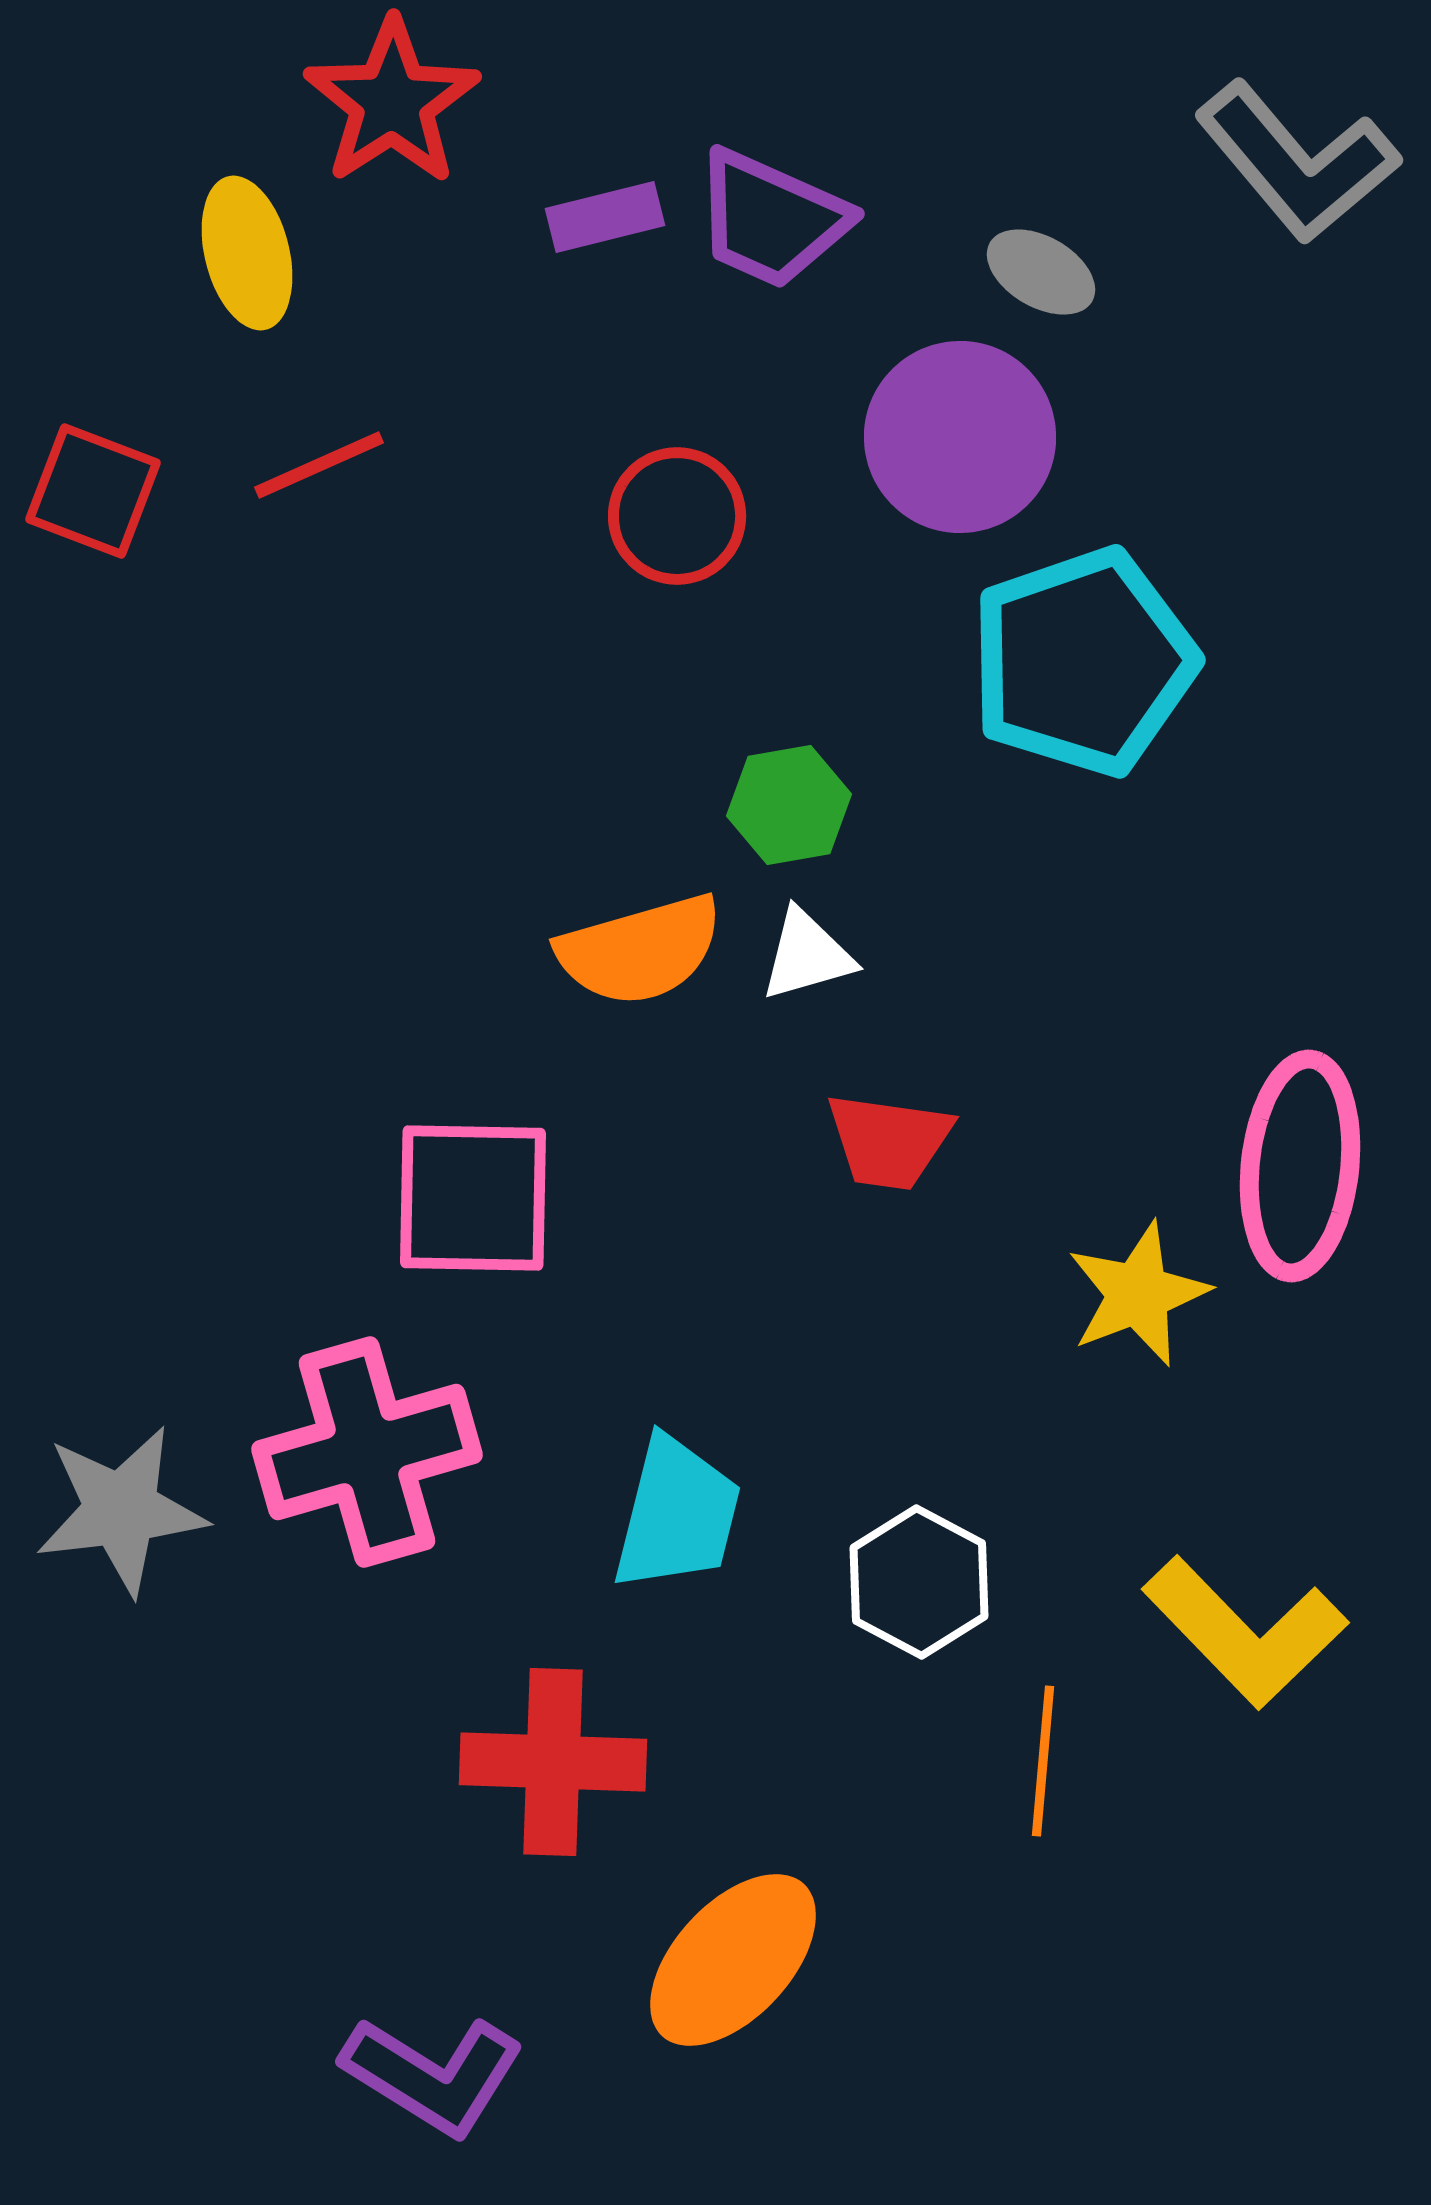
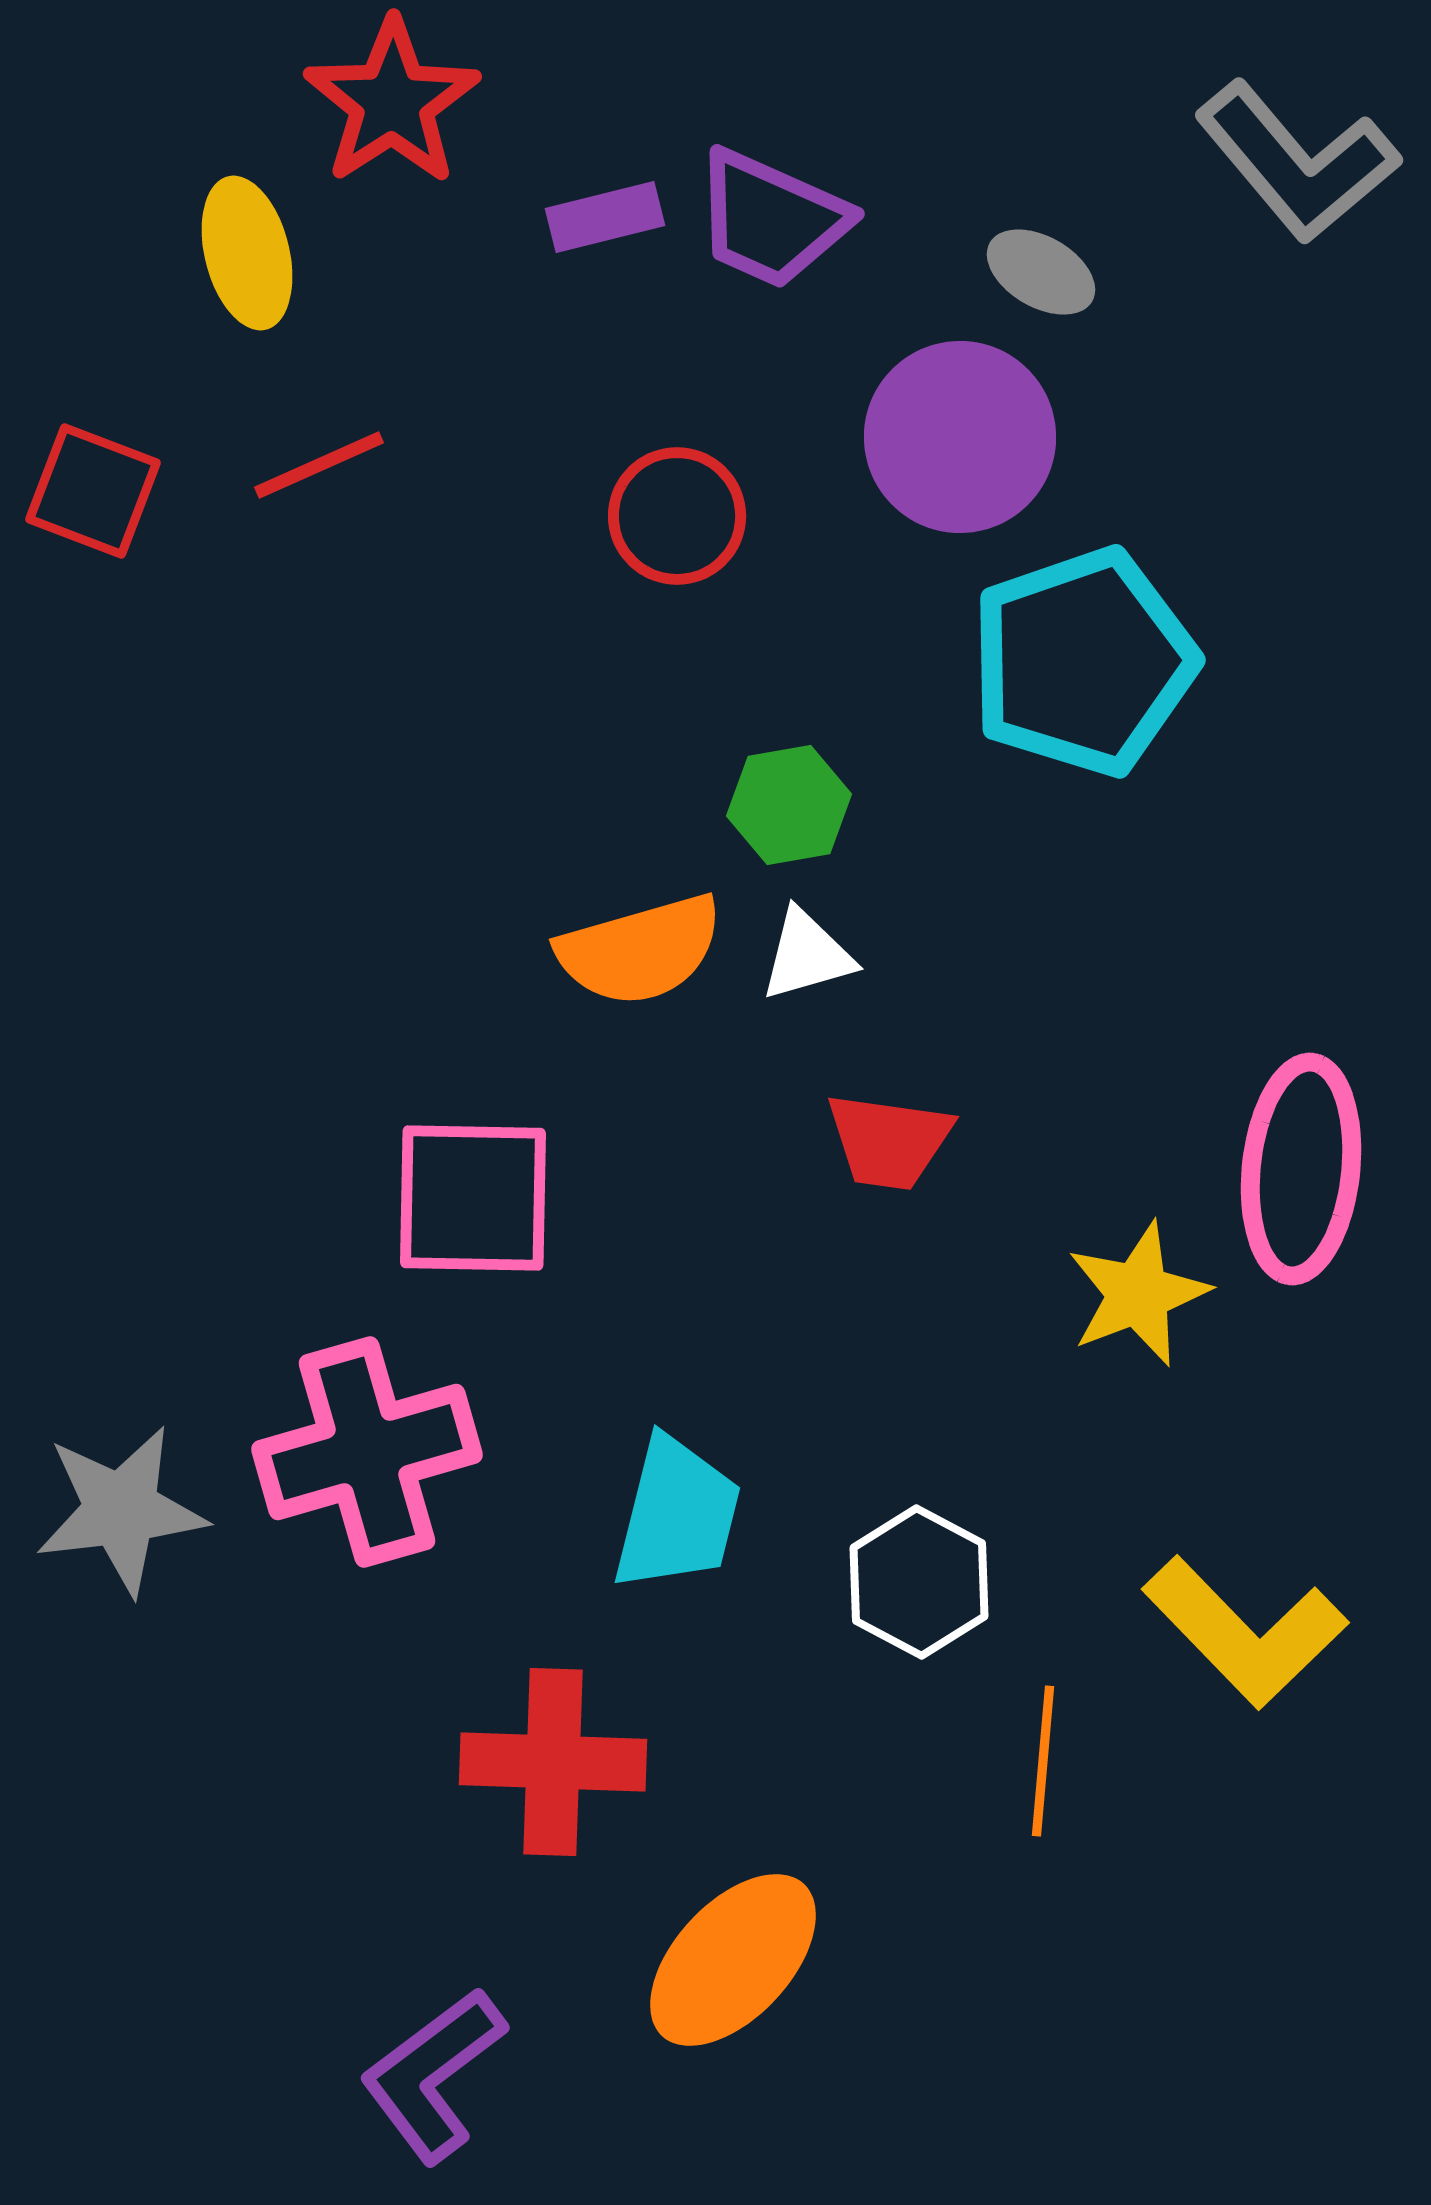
pink ellipse: moved 1 px right, 3 px down
purple L-shape: rotated 111 degrees clockwise
